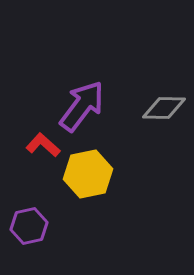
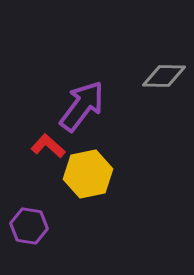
gray diamond: moved 32 px up
red L-shape: moved 5 px right, 1 px down
purple hexagon: rotated 21 degrees clockwise
